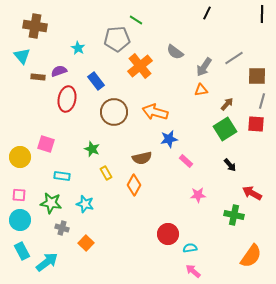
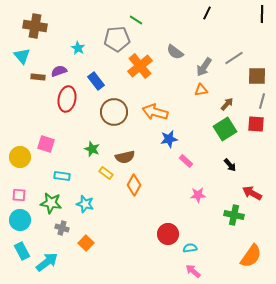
brown semicircle at (142, 158): moved 17 px left, 1 px up
yellow rectangle at (106, 173): rotated 24 degrees counterclockwise
